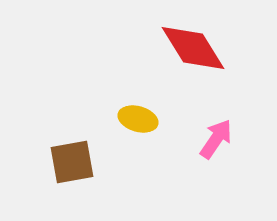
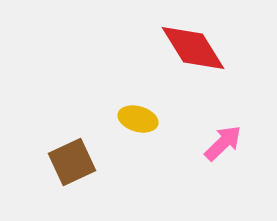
pink arrow: moved 7 px right, 4 px down; rotated 12 degrees clockwise
brown square: rotated 15 degrees counterclockwise
